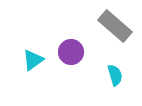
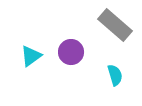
gray rectangle: moved 1 px up
cyan triangle: moved 2 px left, 4 px up
